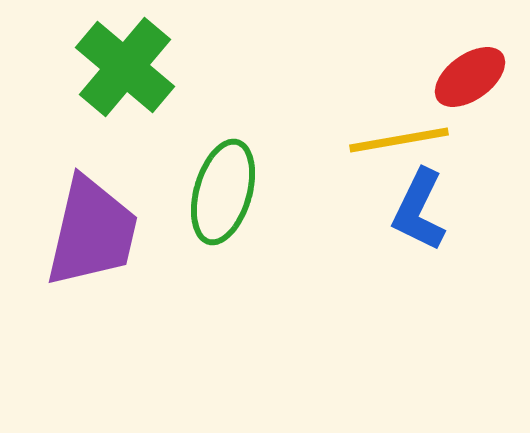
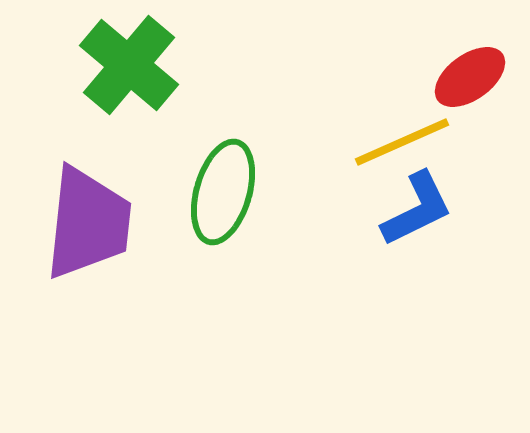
green cross: moved 4 px right, 2 px up
yellow line: moved 3 px right, 2 px down; rotated 14 degrees counterclockwise
blue L-shape: moved 2 px left, 1 px up; rotated 142 degrees counterclockwise
purple trapezoid: moved 4 px left, 9 px up; rotated 7 degrees counterclockwise
